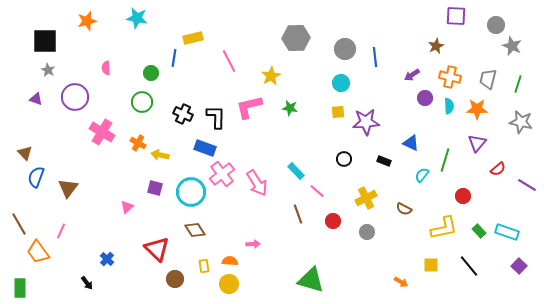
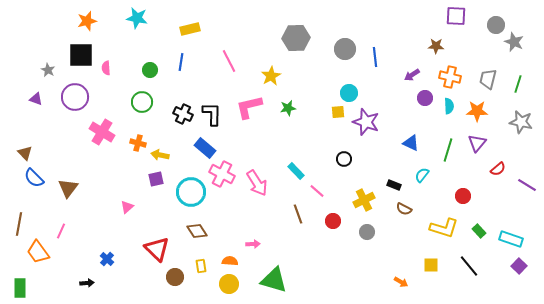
yellow rectangle at (193, 38): moved 3 px left, 9 px up
black square at (45, 41): moved 36 px right, 14 px down
brown star at (436, 46): rotated 28 degrees clockwise
gray star at (512, 46): moved 2 px right, 4 px up
blue line at (174, 58): moved 7 px right, 4 px down
green circle at (151, 73): moved 1 px left, 3 px up
cyan circle at (341, 83): moved 8 px right, 10 px down
green star at (290, 108): moved 2 px left; rotated 21 degrees counterclockwise
orange star at (477, 109): moved 2 px down
black L-shape at (216, 117): moved 4 px left, 3 px up
purple star at (366, 122): rotated 24 degrees clockwise
orange cross at (138, 143): rotated 14 degrees counterclockwise
blue rectangle at (205, 148): rotated 20 degrees clockwise
green line at (445, 160): moved 3 px right, 10 px up
black rectangle at (384, 161): moved 10 px right, 24 px down
pink cross at (222, 174): rotated 25 degrees counterclockwise
blue semicircle at (36, 177): moved 2 px left, 1 px down; rotated 65 degrees counterclockwise
purple square at (155, 188): moved 1 px right, 9 px up; rotated 28 degrees counterclockwise
yellow cross at (366, 198): moved 2 px left, 2 px down
brown line at (19, 224): rotated 40 degrees clockwise
yellow L-shape at (444, 228): rotated 28 degrees clockwise
brown diamond at (195, 230): moved 2 px right, 1 px down
cyan rectangle at (507, 232): moved 4 px right, 7 px down
yellow rectangle at (204, 266): moved 3 px left
brown circle at (175, 279): moved 2 px up
green triangle at (311, 280): moved 37 px left
black arrow at (87, 283): rotated 56 degrees counterclockwise
